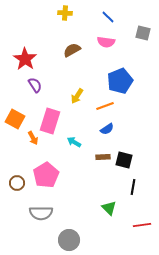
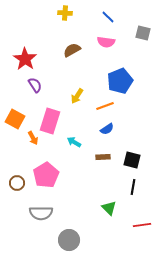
black square: moved 8 px right
